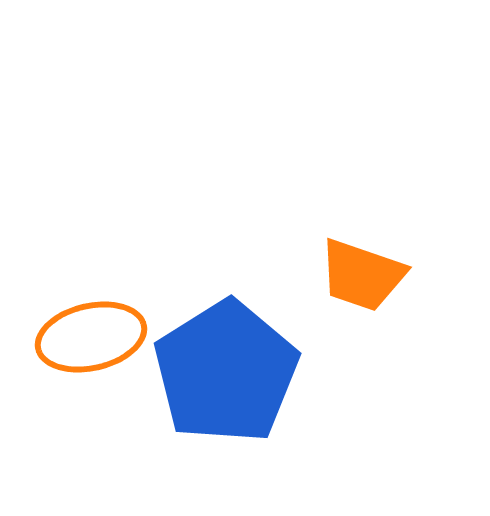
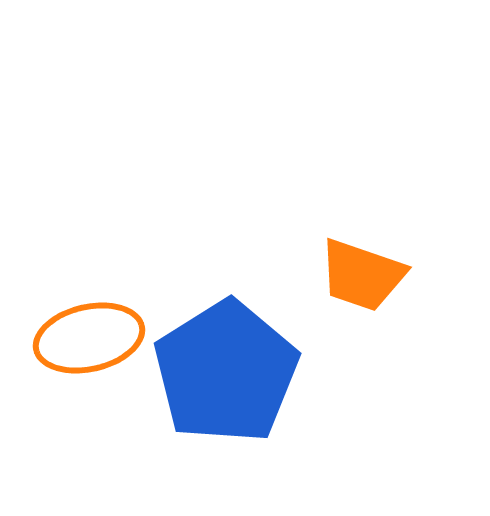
orange ellipse: moved 2 px left, 1 px down
